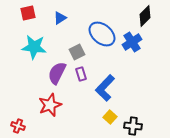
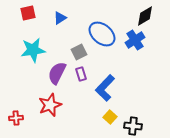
black diamond: rotated 15 degrees clockwise
blue cross: moved 3 px right, 2 px up
cyan star: moved 1 px left, 3 px down; rotated 15 degrees counterclockwise
gray square: moved 2 px right
red cross: moved 2 px left, 8 px up; rotated 24 degrees counterclockwise
